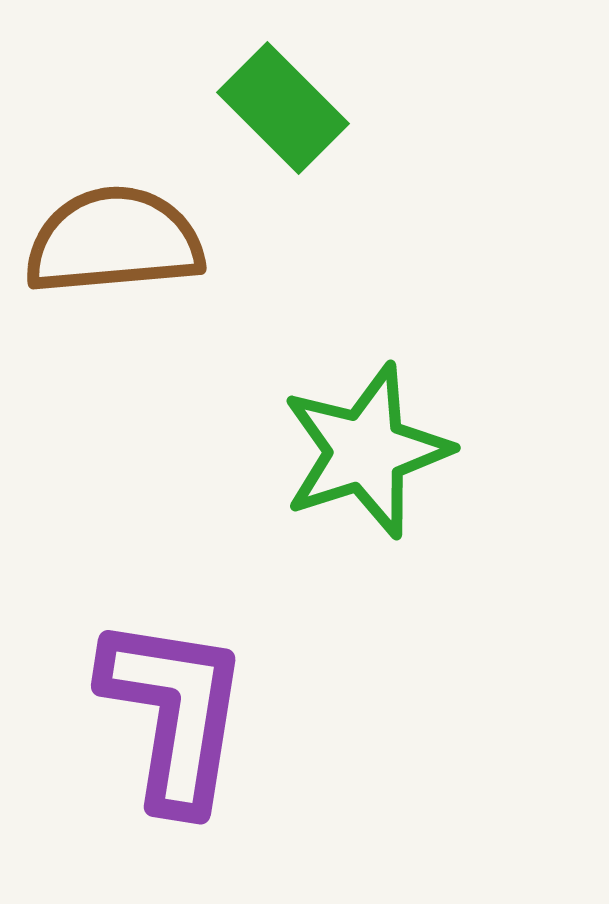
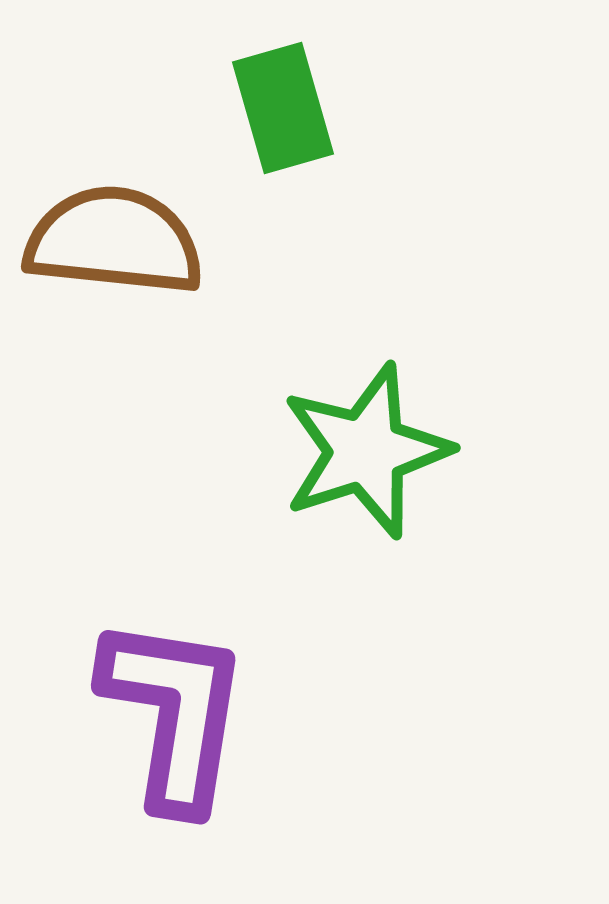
green rectangle: rotated 29 degrees clockwise
brown semicircle: rotated 11 degrees clockwise
